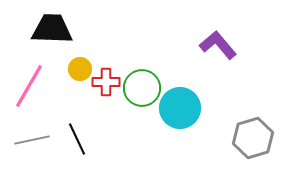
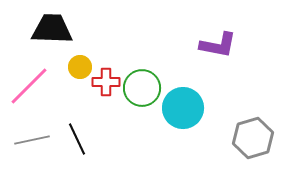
purple L-shape: rotated 141 degrees clockwise
yellow circle: moved 2 px up
pink line: rotated 15 degrees clockwise
cyan circle: moved 3 px right
